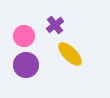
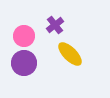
purple circle: moved 2 px left, 2 px up
